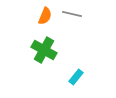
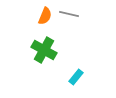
gray line: moved 3 px left
